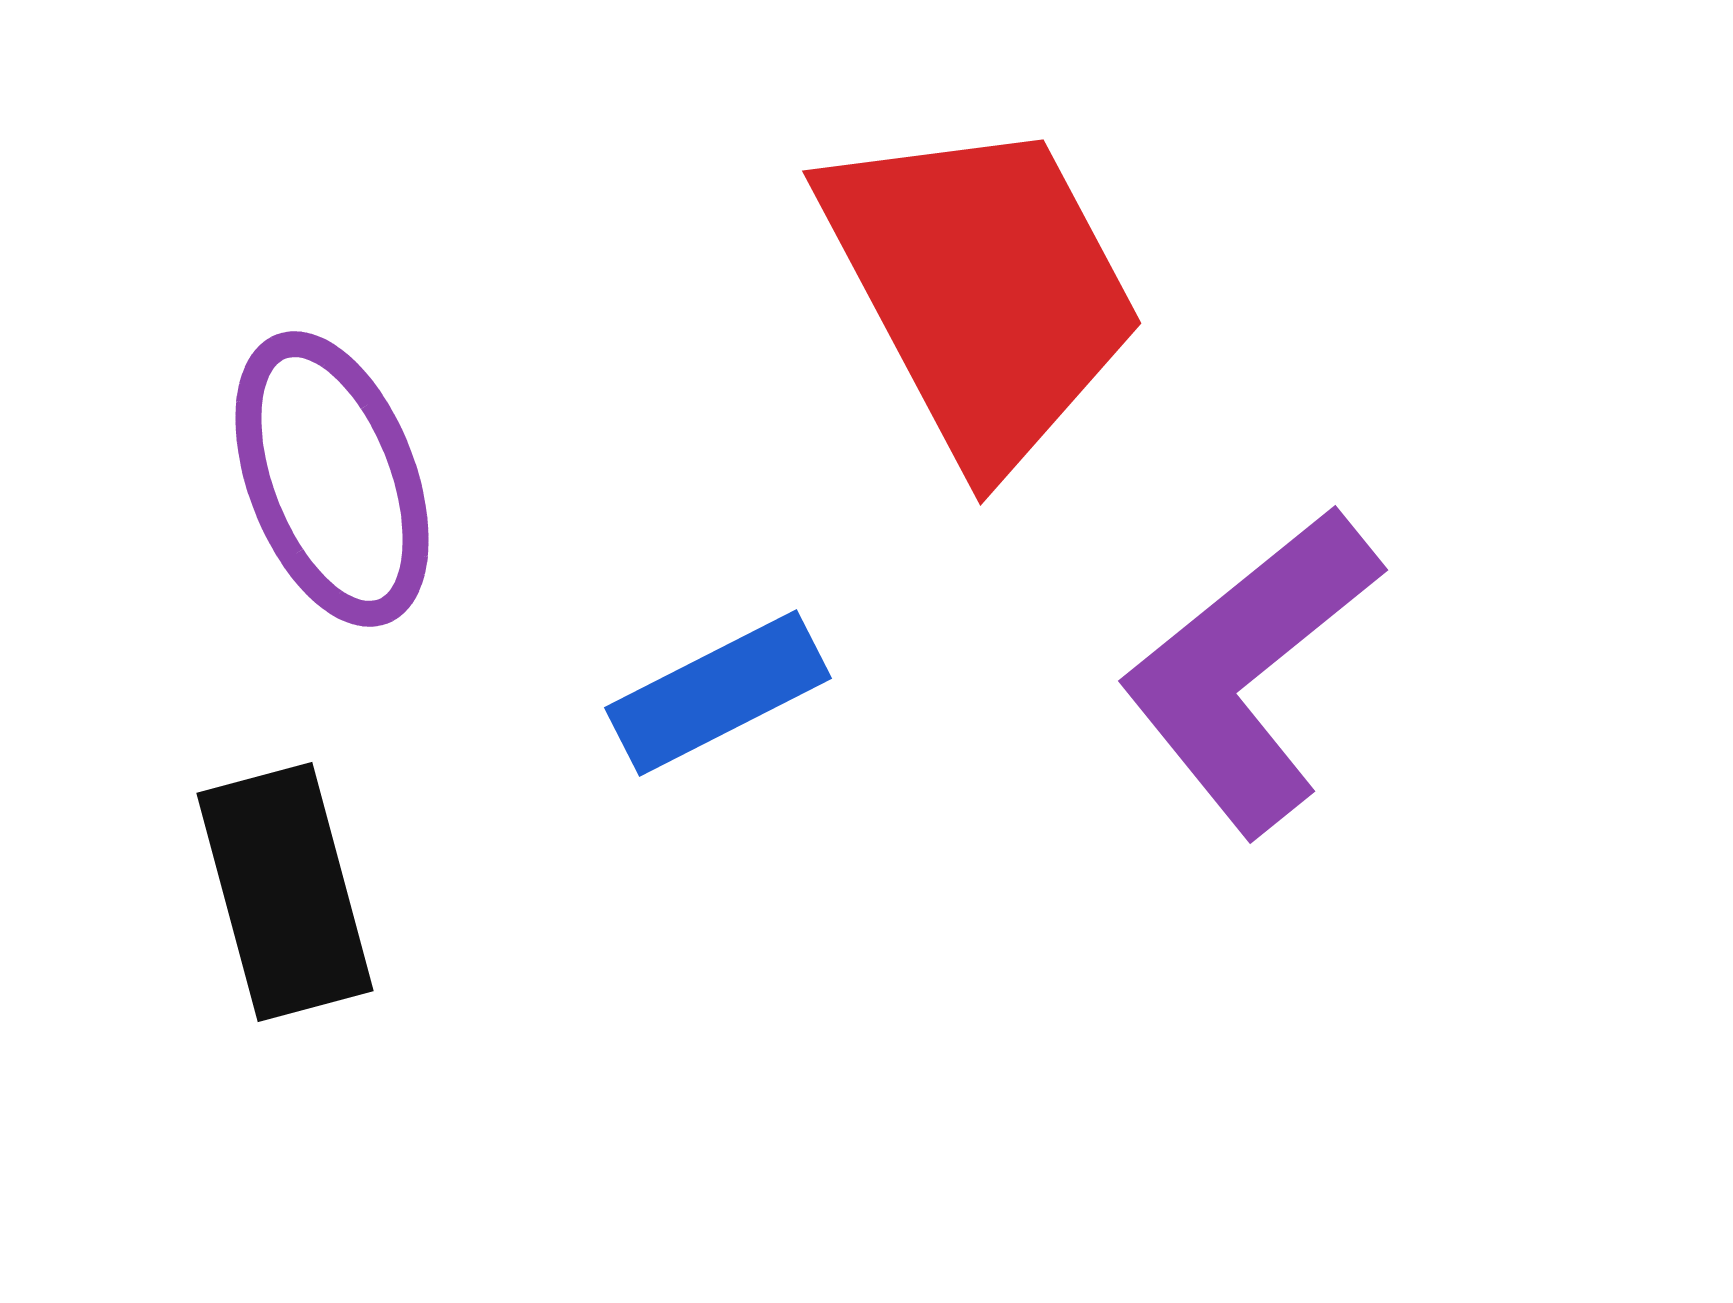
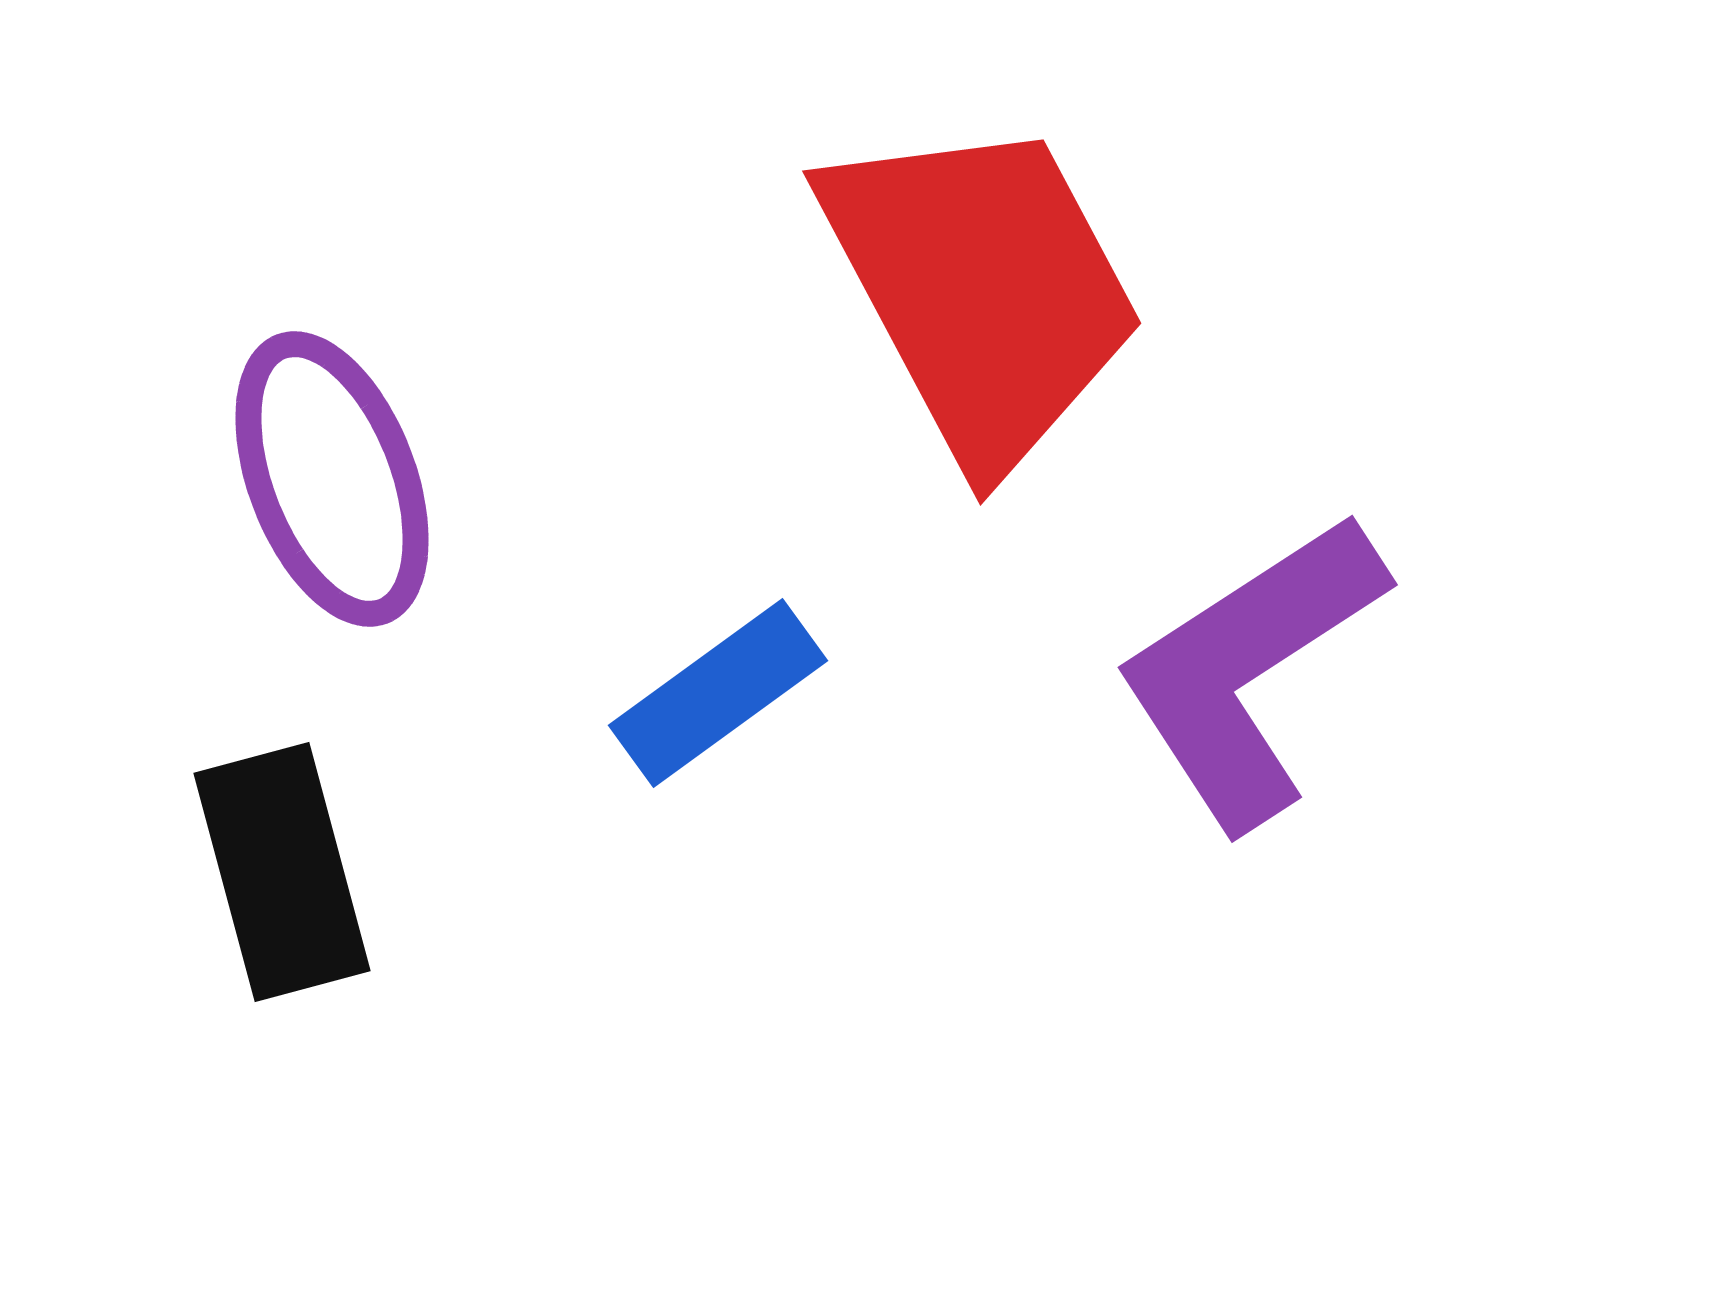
purple L-shape: rotated 6 degrees clockwise
blue rectangle: rotated 9 degrees counterclockwise
black rectangle: moved 3 px left, 20 px up
